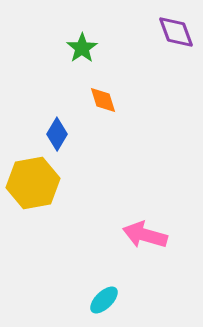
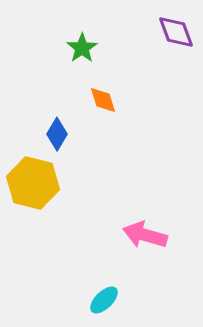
yellow hexagon: rotated 24 degrees clockwise
